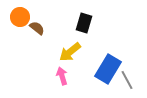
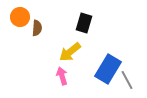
brown semicircle: rotated 56 degrees clockwise
